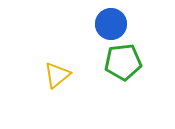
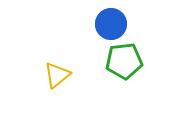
green pentagon: moved 1 px right, 1 px up
